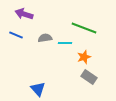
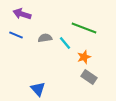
purple arrow: moved 2 px left
cyan line: rotated 48 degrees clockwise
